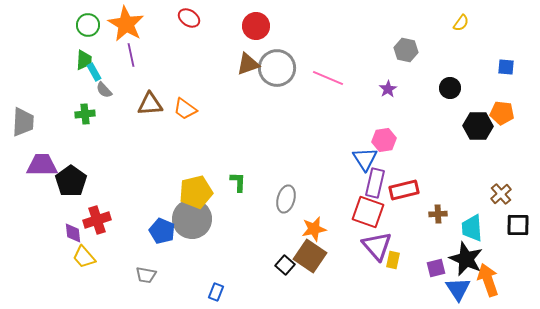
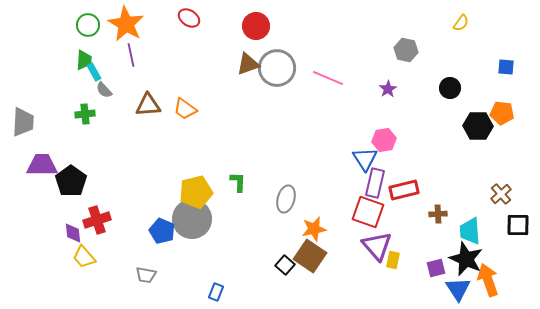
brown triangle at (150, 104): moved 2 px left, 1 px down
cyan trapezoid at (472, 228): moved 2 px left, 3 px down
